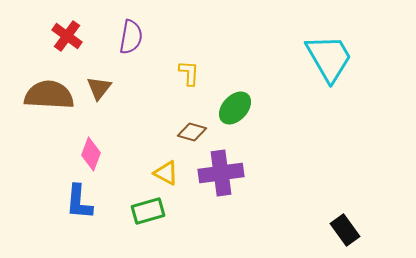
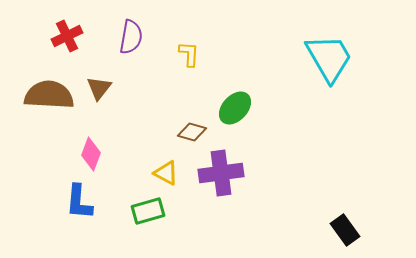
red cross: rotated 28 degrees clockwise
yellow L-shape: moved 19 px up
